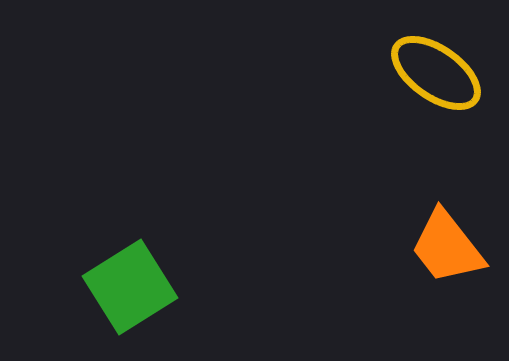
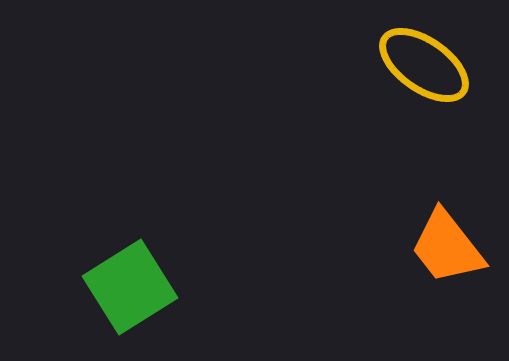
yellow ellipse: moved 12 px left, 8 px up
